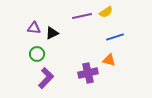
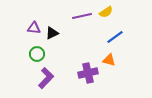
blue line: rotated 18 degrees counterclockwise
